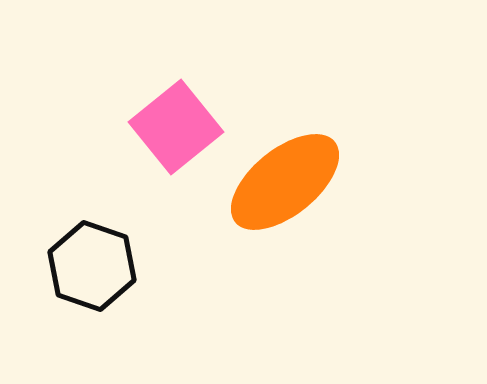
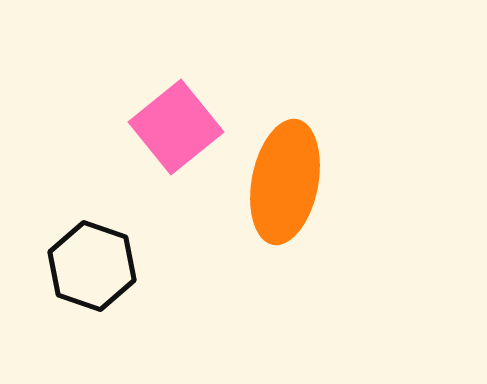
orange ellipse: rotated 40 degrees counterclockwise
